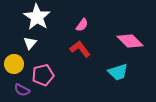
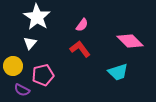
yellow circle: moved 1 px left, 2 px down
